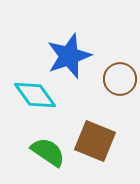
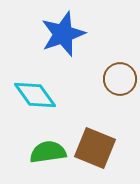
blue star: moved 6 px left, 22 px up
brown square: moved 7 px down
green semicircle: rotated 42 degrees counterclockwise
